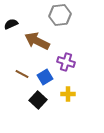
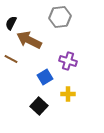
gray hexagon: moved 2 px down
black semicircle: moved 1 px up; rotated 40 degrees counterclockwise
brown arrow: moved 8 px left, 1 px up
purple cross: moved 2 px right, 1 px up
brown line: moved 11 px left, 15 px up
black square: moved 1 px right, 6 px down
